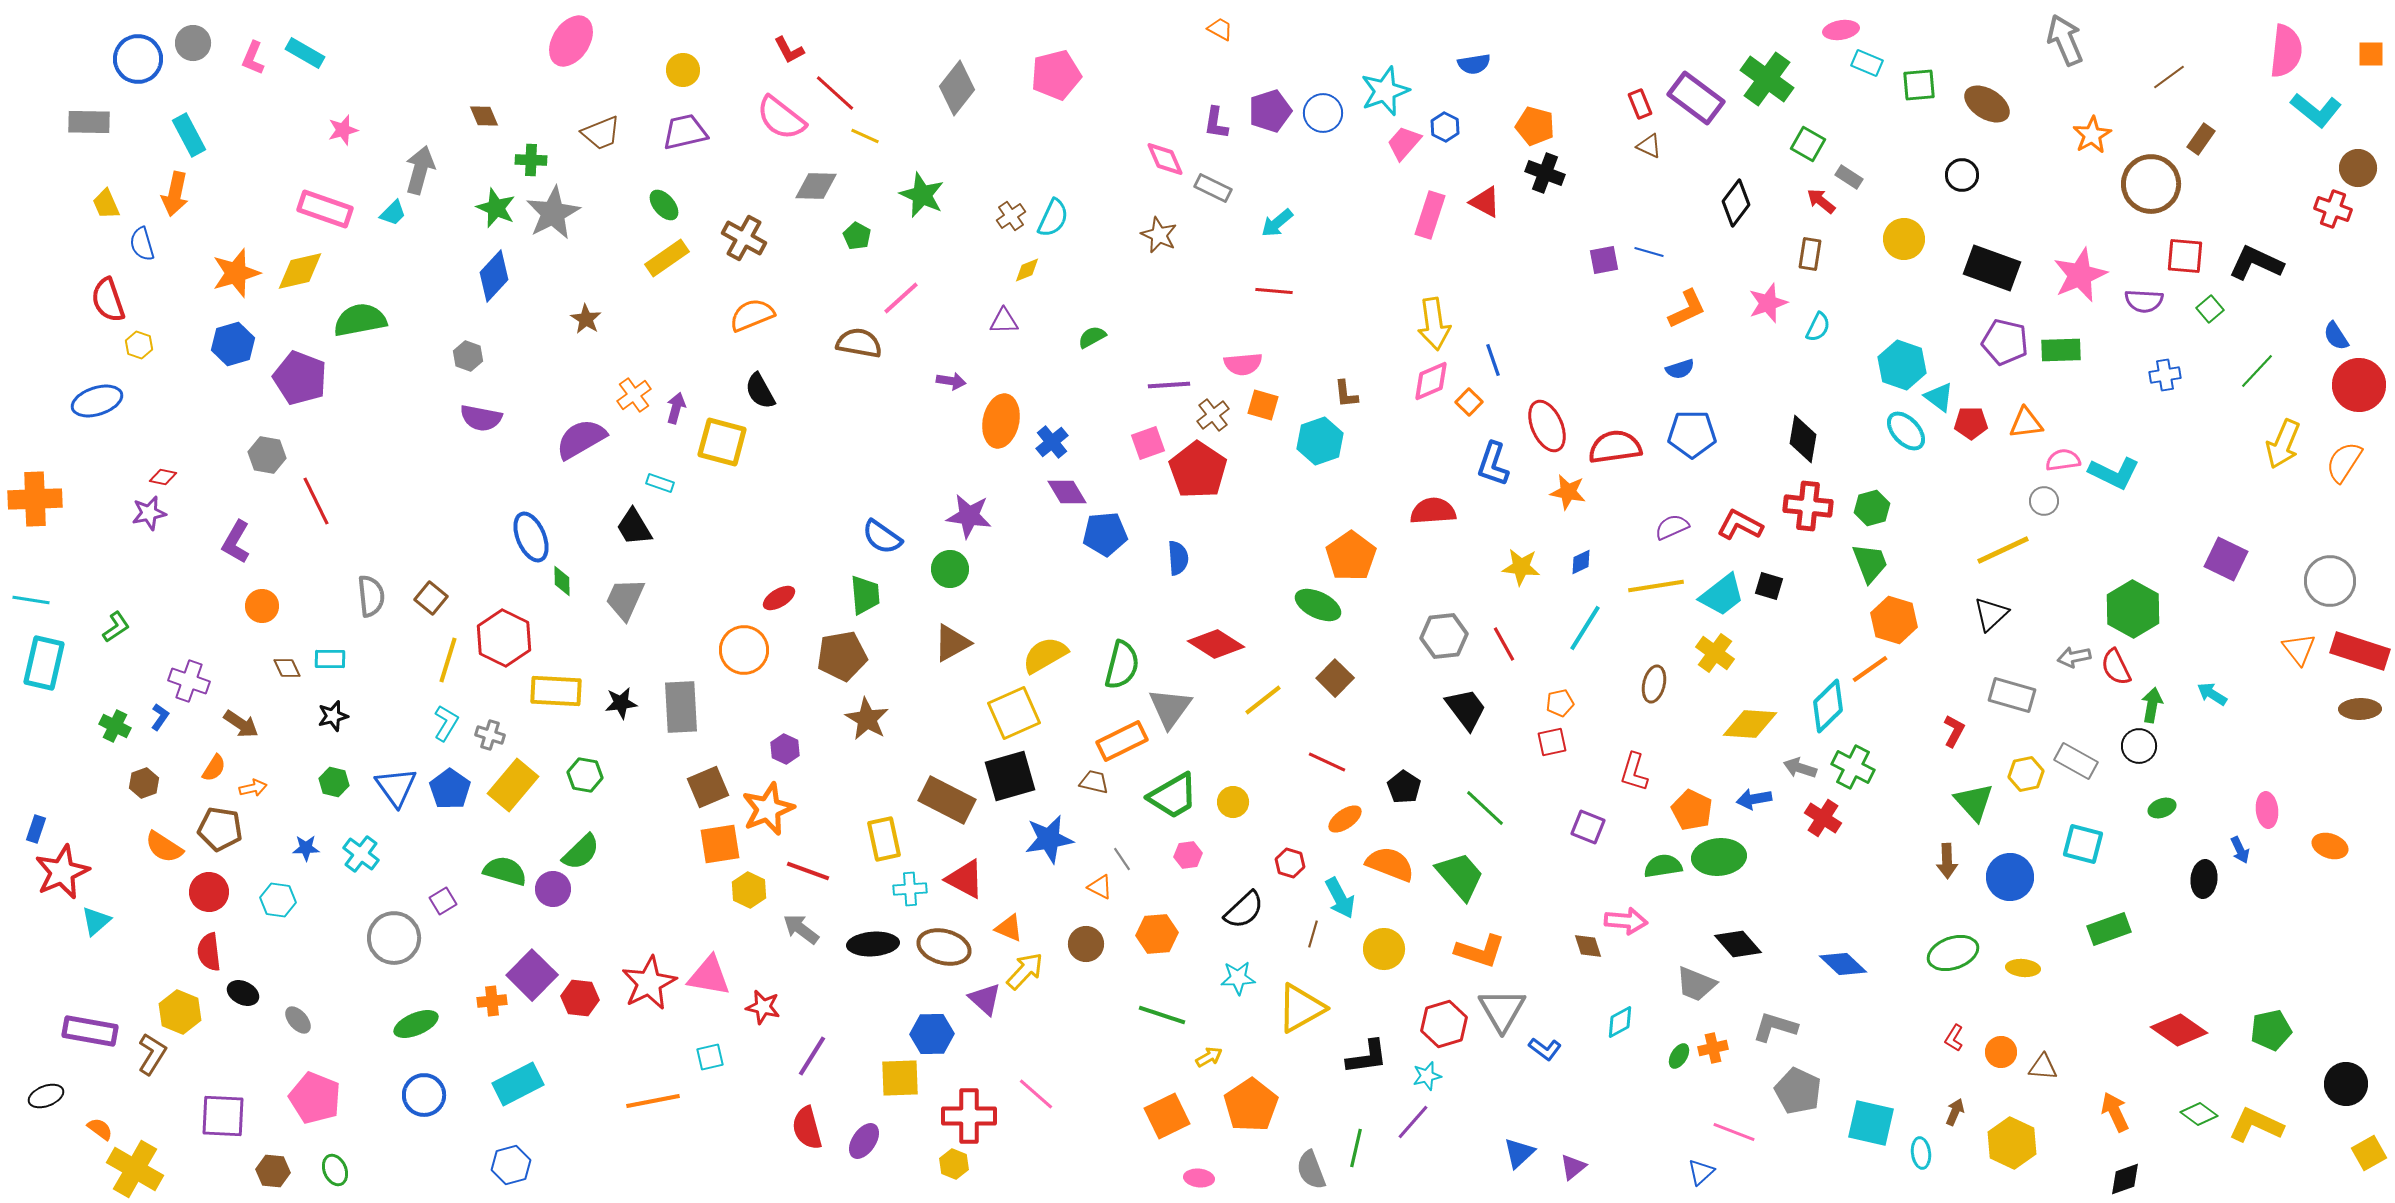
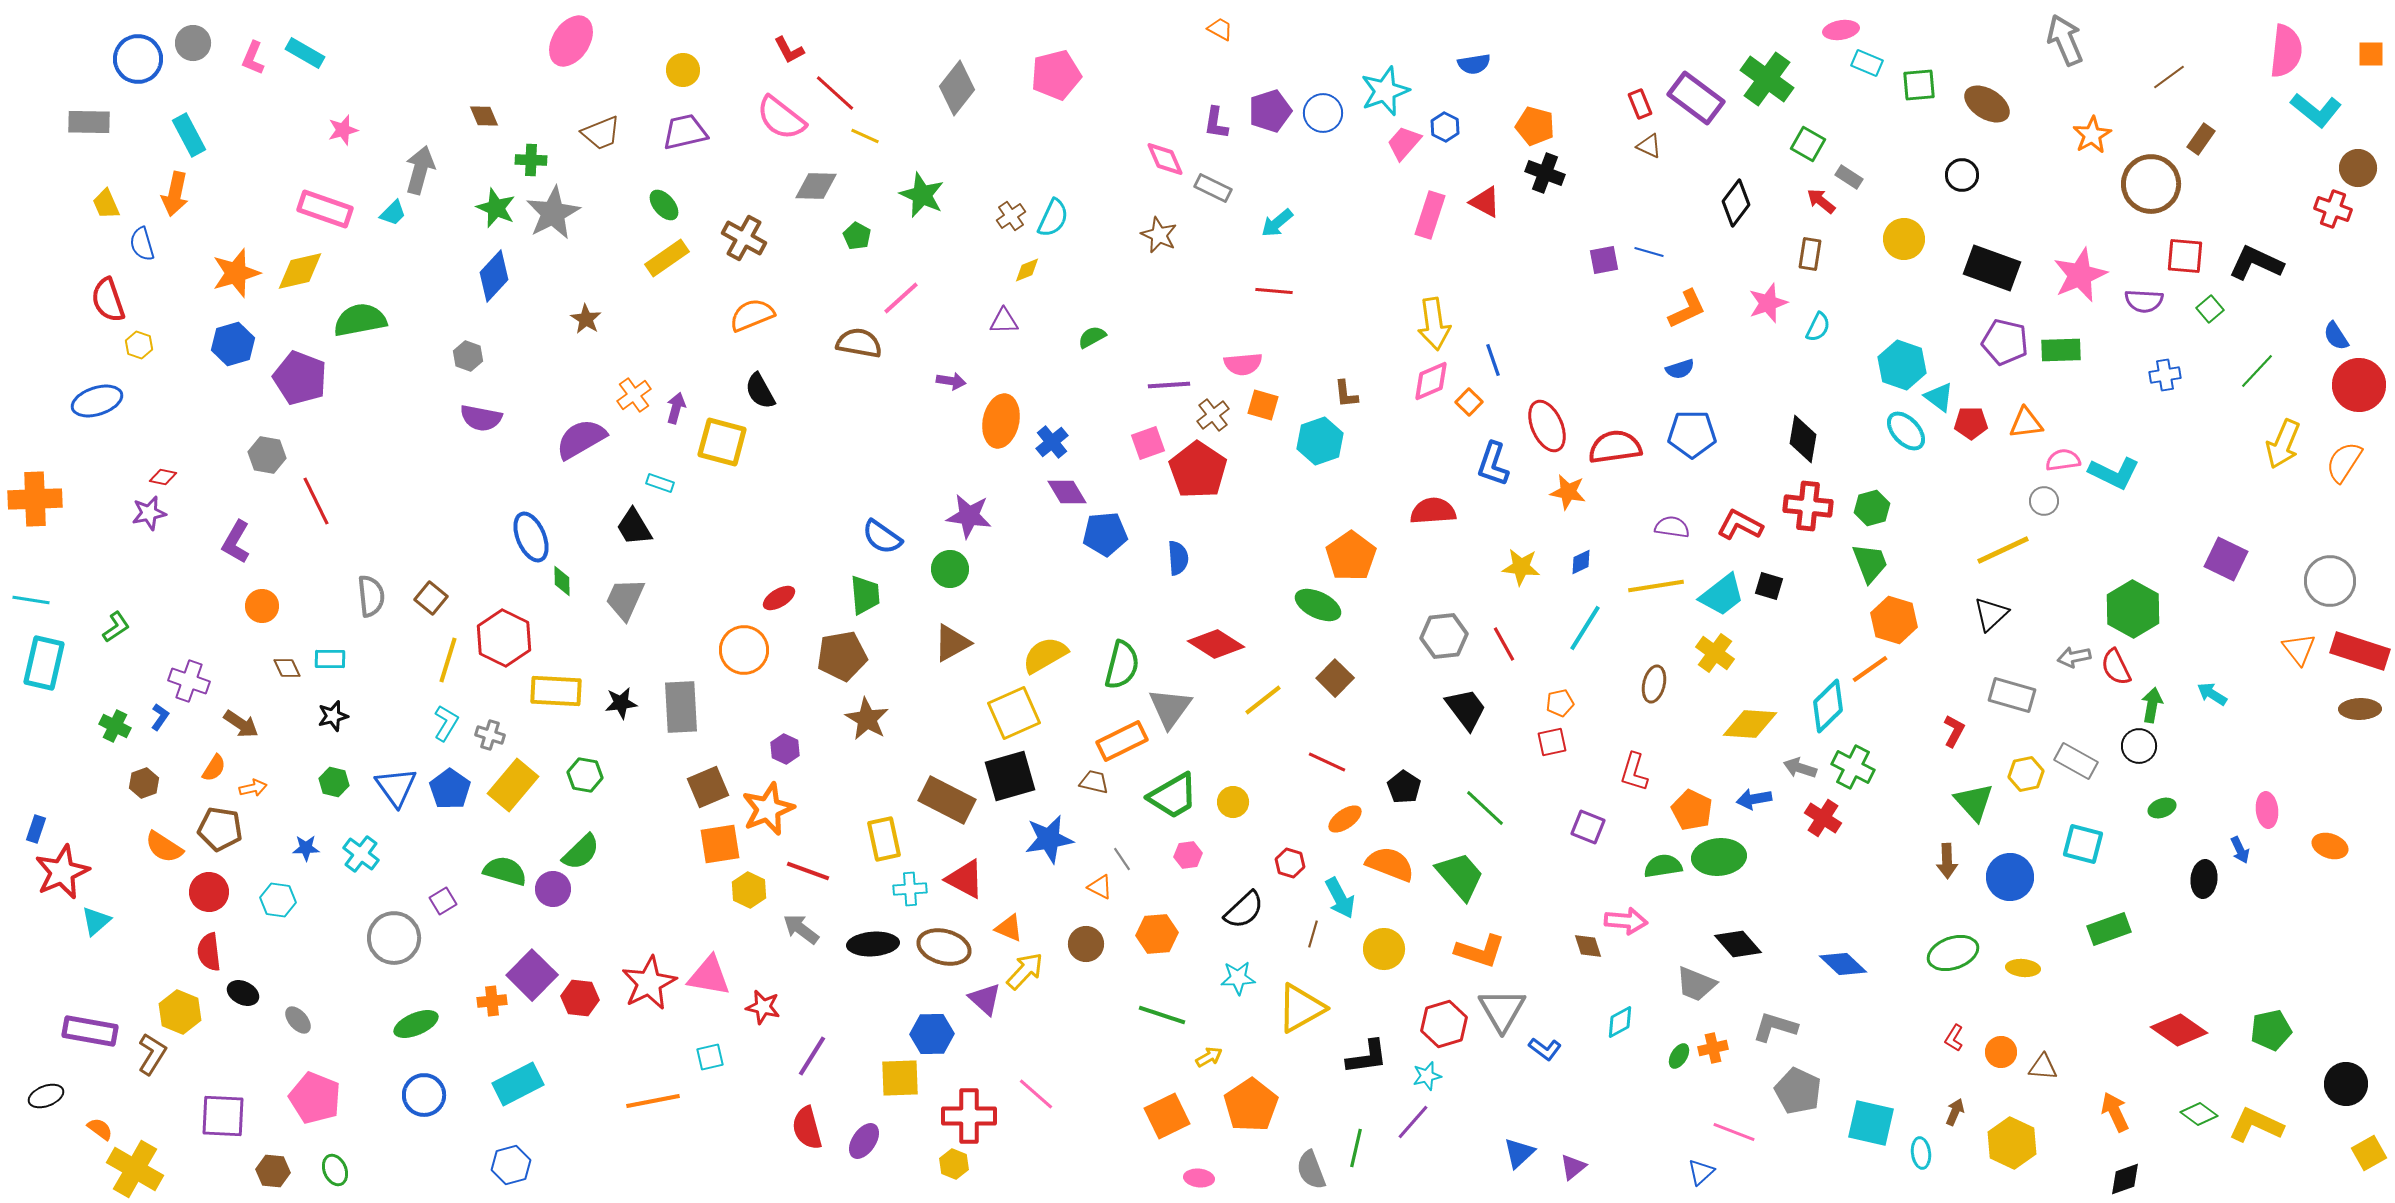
purple semicircle at (1672, 527): rotated 32 degrees clockwise
